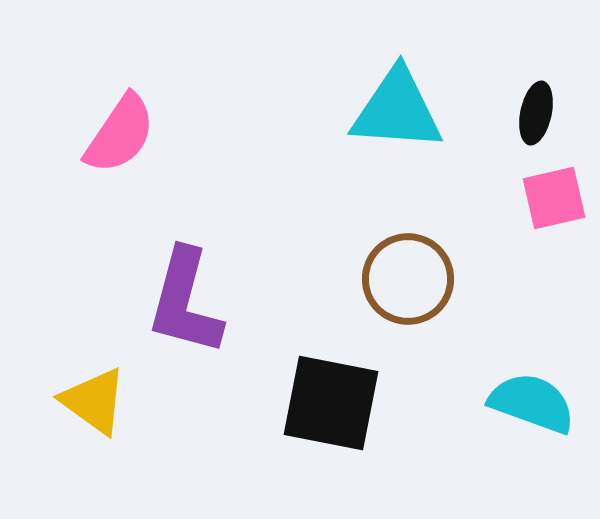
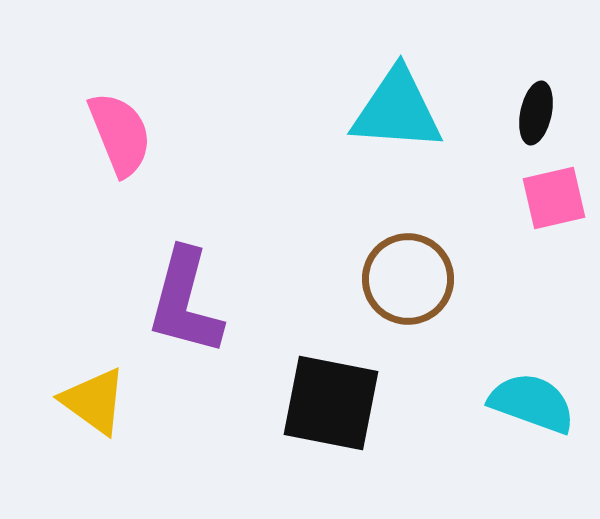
pink semicircle: rotated 56 degrees counterclockwise
